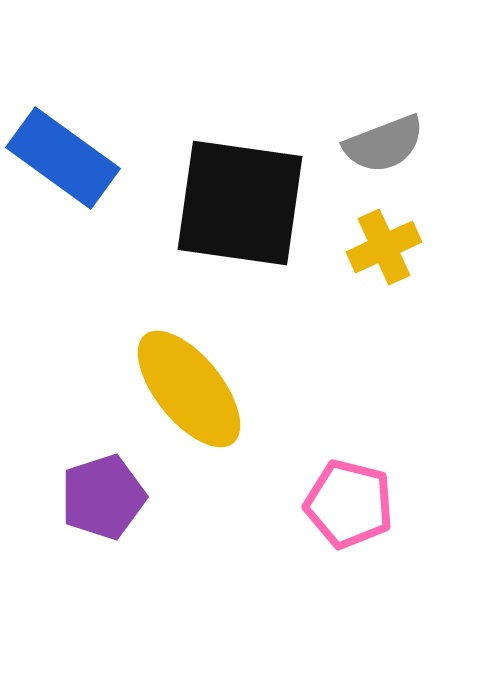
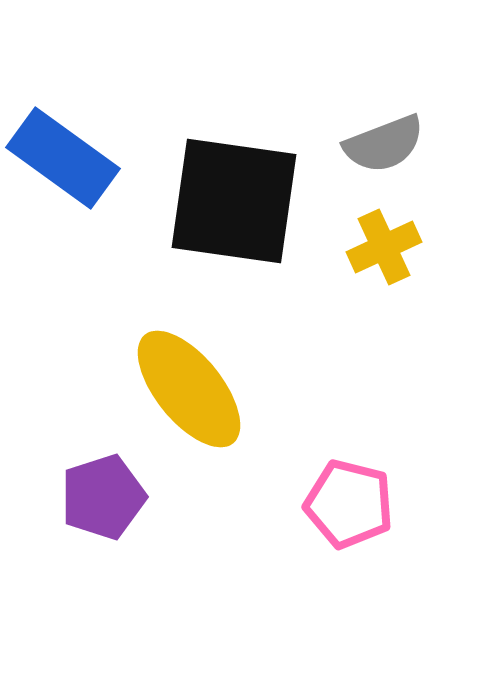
black square: moved 6 px left, 2 px up
